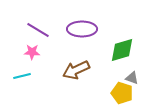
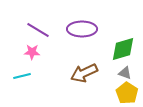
green diamond: moved 1 px right, 1 px up
brown arrow: moved 8 px right, 3 px down
gray triangle: moved 7 px left, 5 px up
yellow pentagon: moved 5 px right; rotated 15 degrees clockwise
